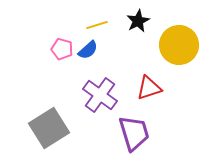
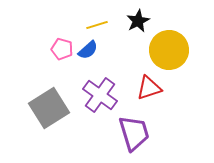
yellow circle: moved 10 px left, 5 px down
gray square: moved 20 px up
